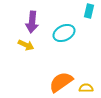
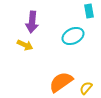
cyan rectangle: rotated 24 degrees counterclockwise
cyan ellipse: moved 9 px right, 3 px down
yellow arrow: moved 1 px left
yellow semicircle: rotated 48 degrees counterclockwise
